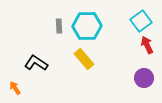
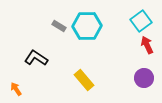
gray rectangle: rotated 56 degrees counterclockwise
yellow rectangle: moved 21 px down
black L-shape: moved 5 px up
orange arrow: moved 1 px right, 1 px down
